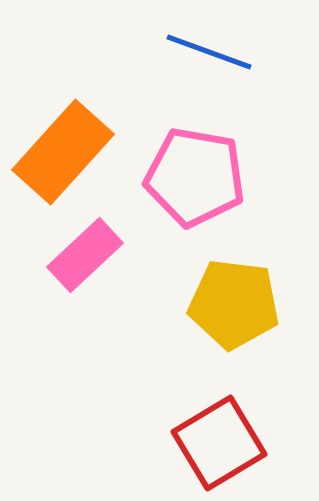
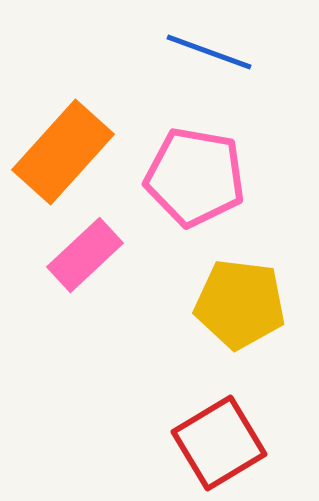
yellow pentagon: moved 6 px right
